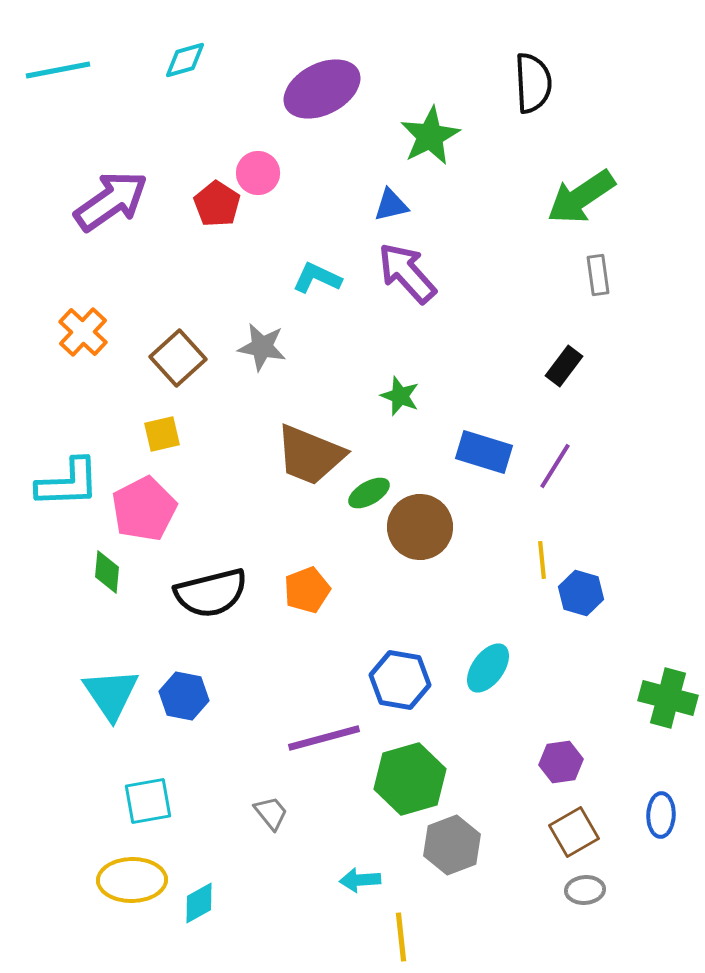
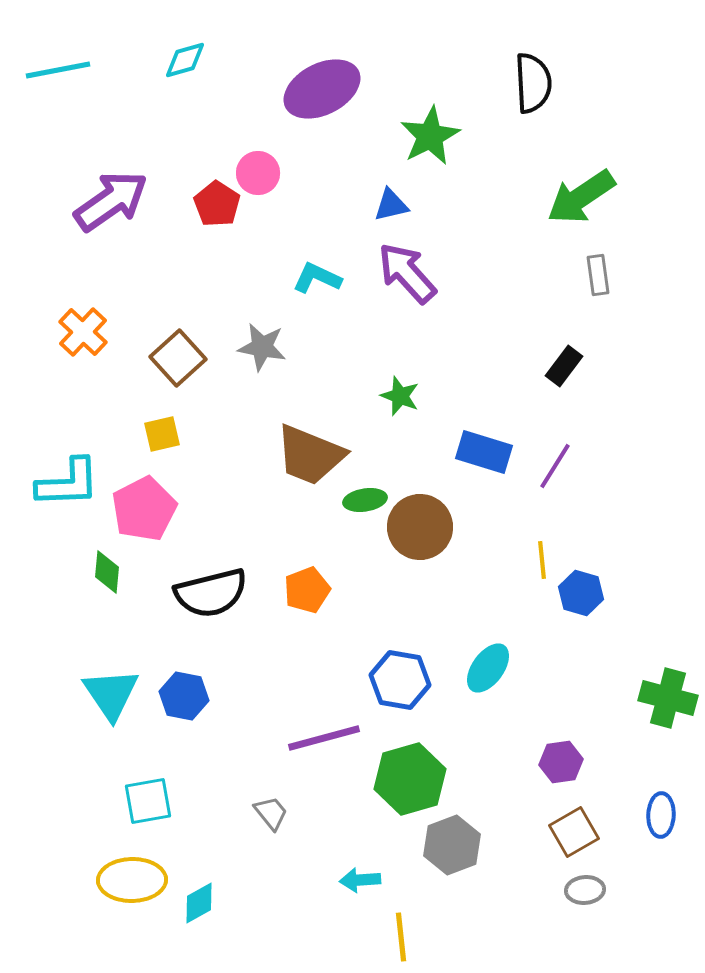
green ellipse at (369, 493): moved 4 px left, 7 px down; rotated 21 degrees clockwise
